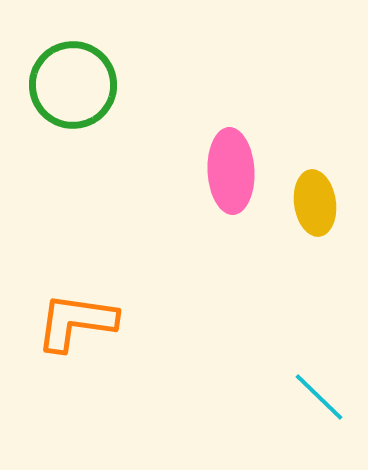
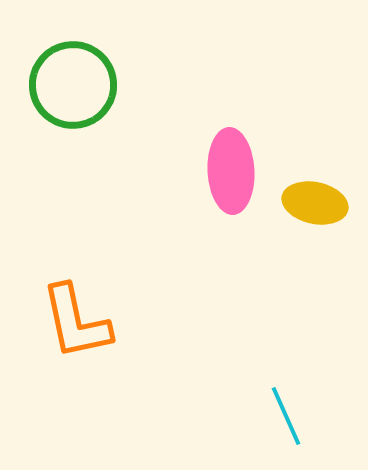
yellow ellipse: rotated 70 degrees counterclockwise
orange L-shape: rotated 110 degrees counterclockwise
cyan line: moved 33 px left, 19 px down; rotated 22 degrees clockwise
